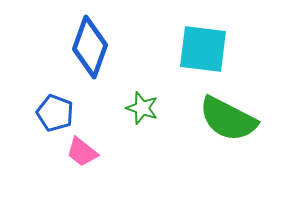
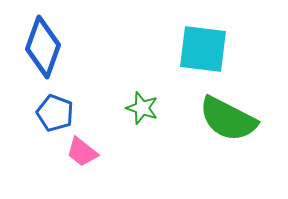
blue diamond: moved 47 px left
